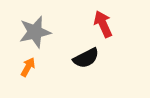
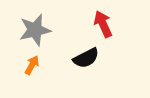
gray star: moved 2 px up
orange arrow: moved 4 px right, 2 px up
